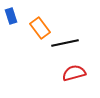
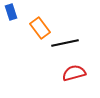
blue rectangle: moved 4 px up
